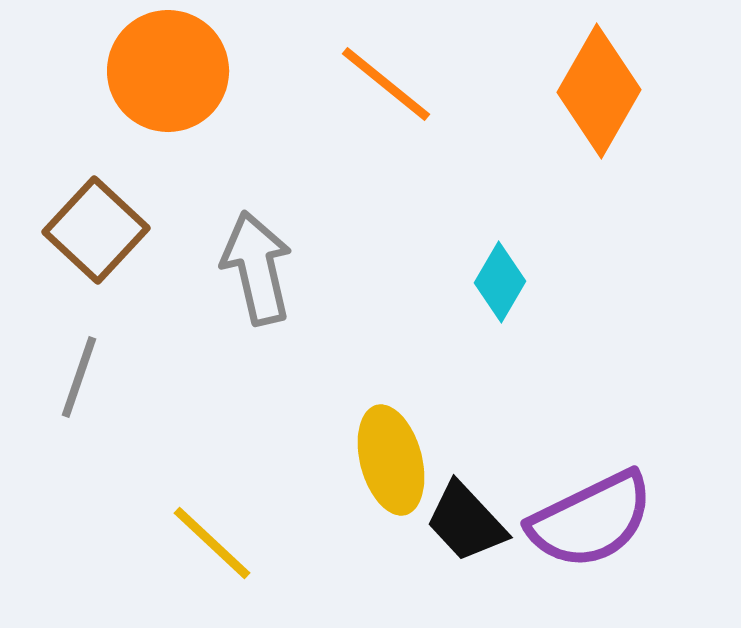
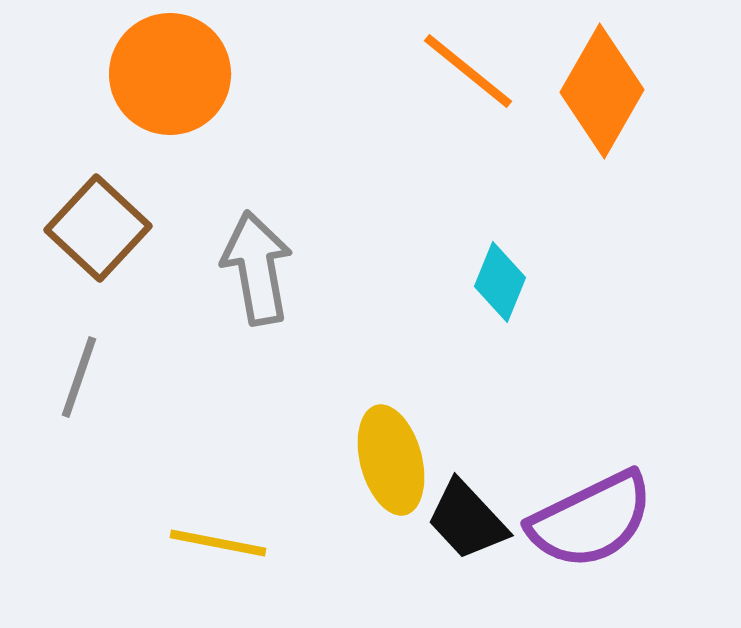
orange circle: moved 2 px right, 3 px down
orange line: moved 82 px right, 13 px up
orange diamond: moved 3 px right
brown square: moved 2 px right, 2 px up
gray arrow: rotated 3 degrees clockwise
cyan diamond: rotated 8 degrees counterclockwise
black trapezoid: moved 1 px right, 2 px up
yellow line: moved 6 px right; rotated 32 degrees counterclockwise
